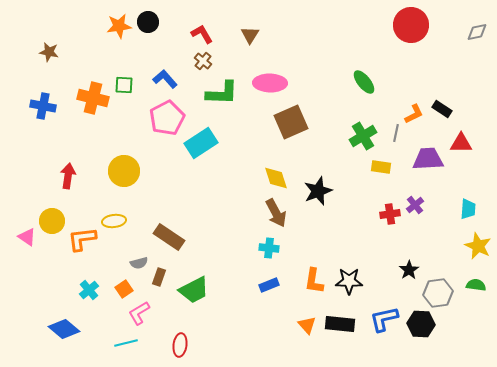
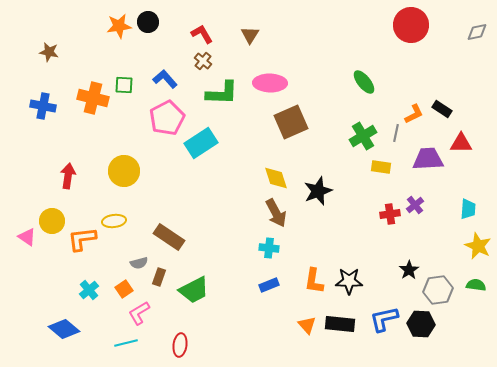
gray hexagon at (438, 293): moved 3 px up
